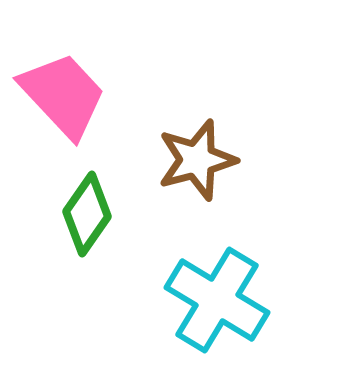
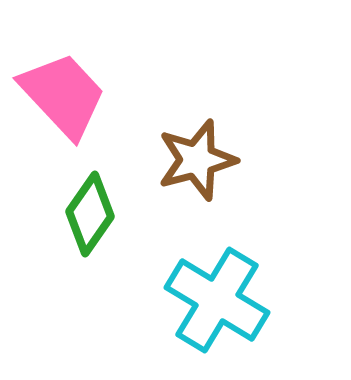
green diamond: moved 3 px right
